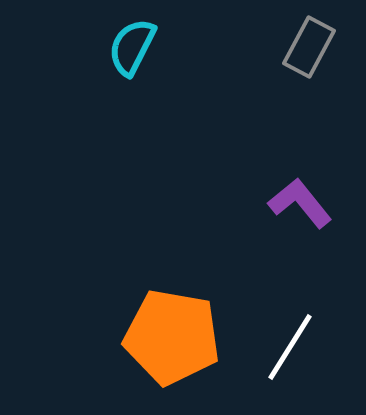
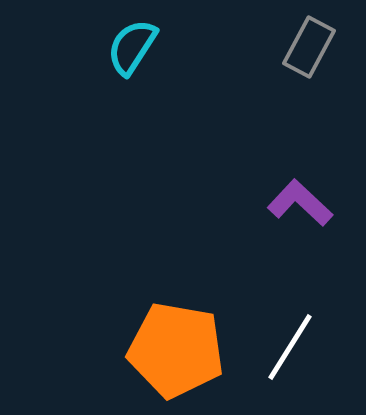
cyan semicircle: rotated 6 degrees clockwise
purple L-shape: rotated 8 degrees counterclockwise
orange pentagon: moved 4 px right, 13 px down
